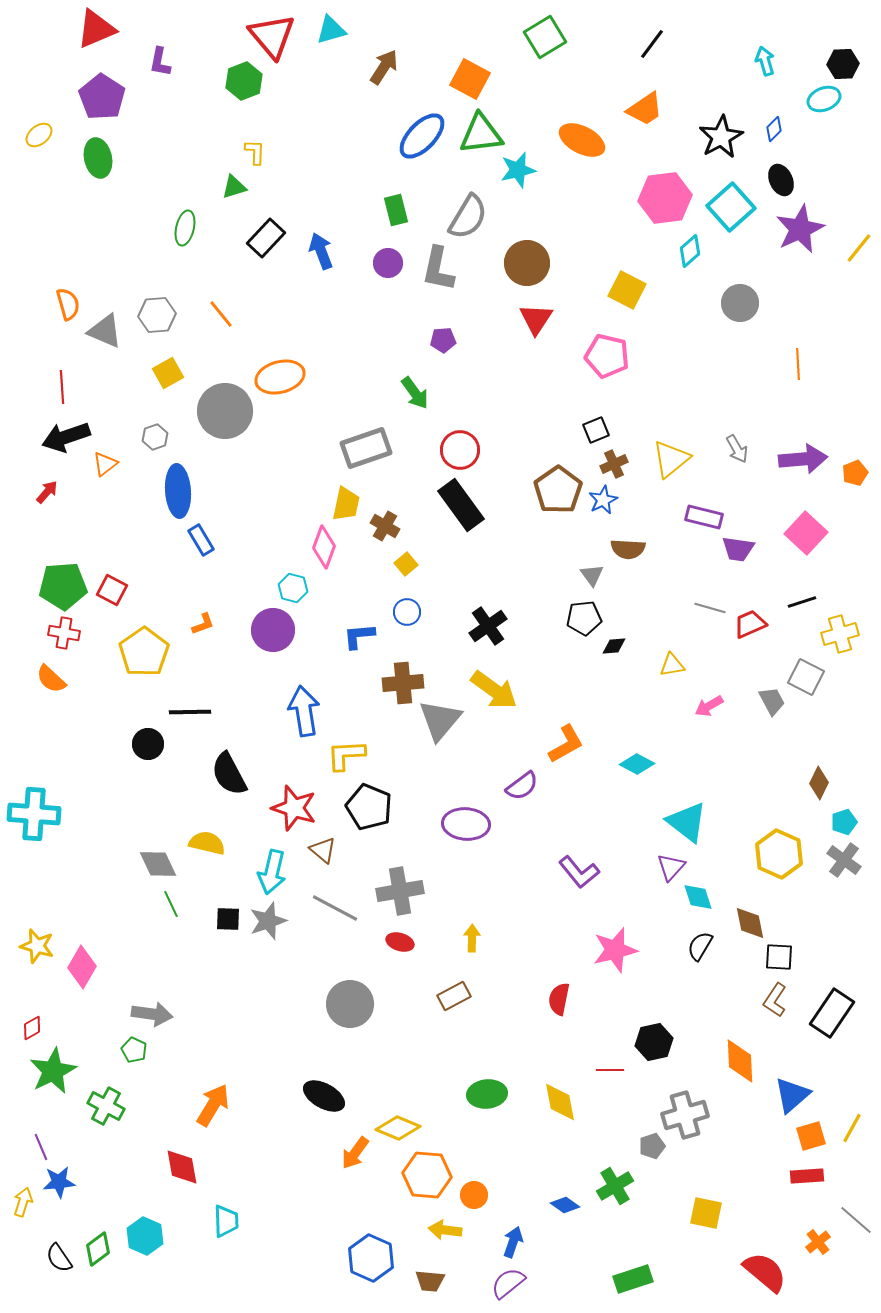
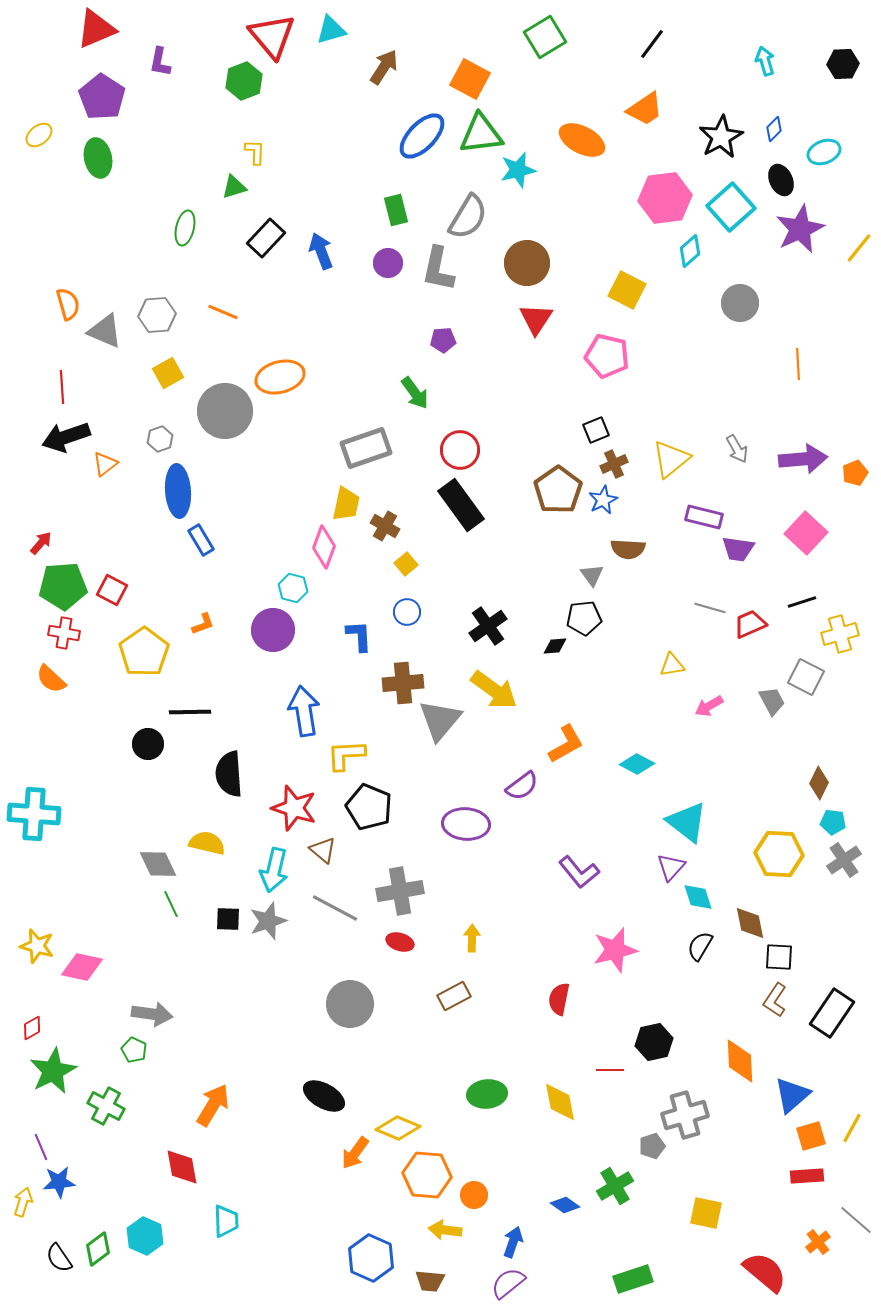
cyan ellipse at (824, 99): moved 53 px down
orange line at (221, 314): moved 2 px right, 2 px up; rotated 28 degrees counterclockwise
gray hexagon at (155, 437): moved 5 px right, 2 px down
red arrow at (47, 492): moved 6 px left, 51 px down
blue L-shape at (359, 636): rotated 92 degrees clockwise
black diamond at (614, 646): moved 59 px left
black semicircle at (229, 774): rotated 24 degrees clockwise
cyan pentagon at (844, 822): moved 11 px left; rotated 25 degrees clockwise
yellow hexagon at (779, 854): rotated 21 degrees counterclockwise
gray cross at (844, 860): rotated 20 degrees clockwise
cyan arrow at (272, 872): moved 2 px right, 2 px up
pink diamond at (82, 967): rotated 72 degrees clockwise
